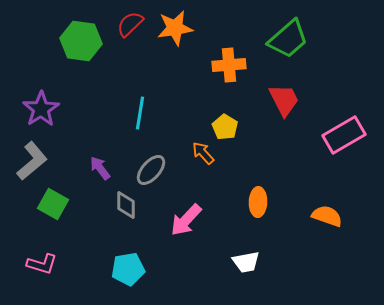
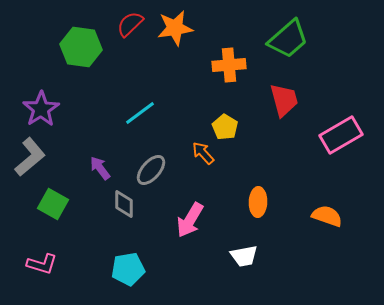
green hexagon: moved 6 px down
red trapezoid: rotated 12 degrees clockwise
cyan line: rotated 44 degrees clockwise
pink rectangle: moved 3 px left
gray L-shape: moved 2 px left, 4 px up
gray diamond: moved 2 px left, 1 px up
pink arrow: moved 4 px right; rotated 12 degrees counterclockwise
white trapezoid: moved 2 px left, 6 px up
